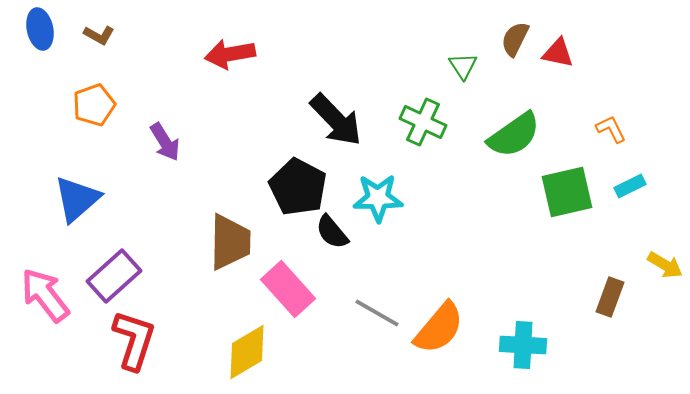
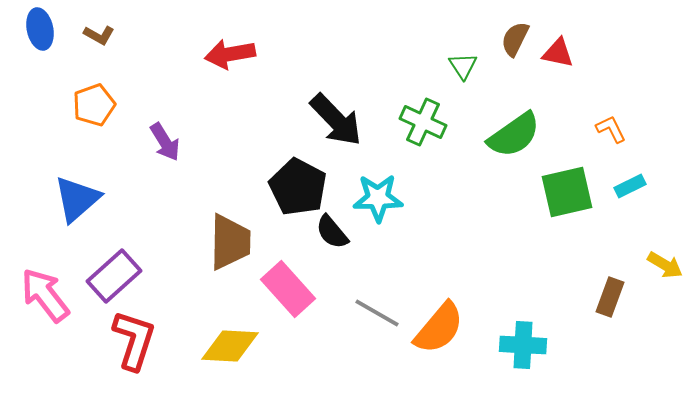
yellow diamond: moved 17 px left, 6 px up; rotated 34 degrees clockwise
